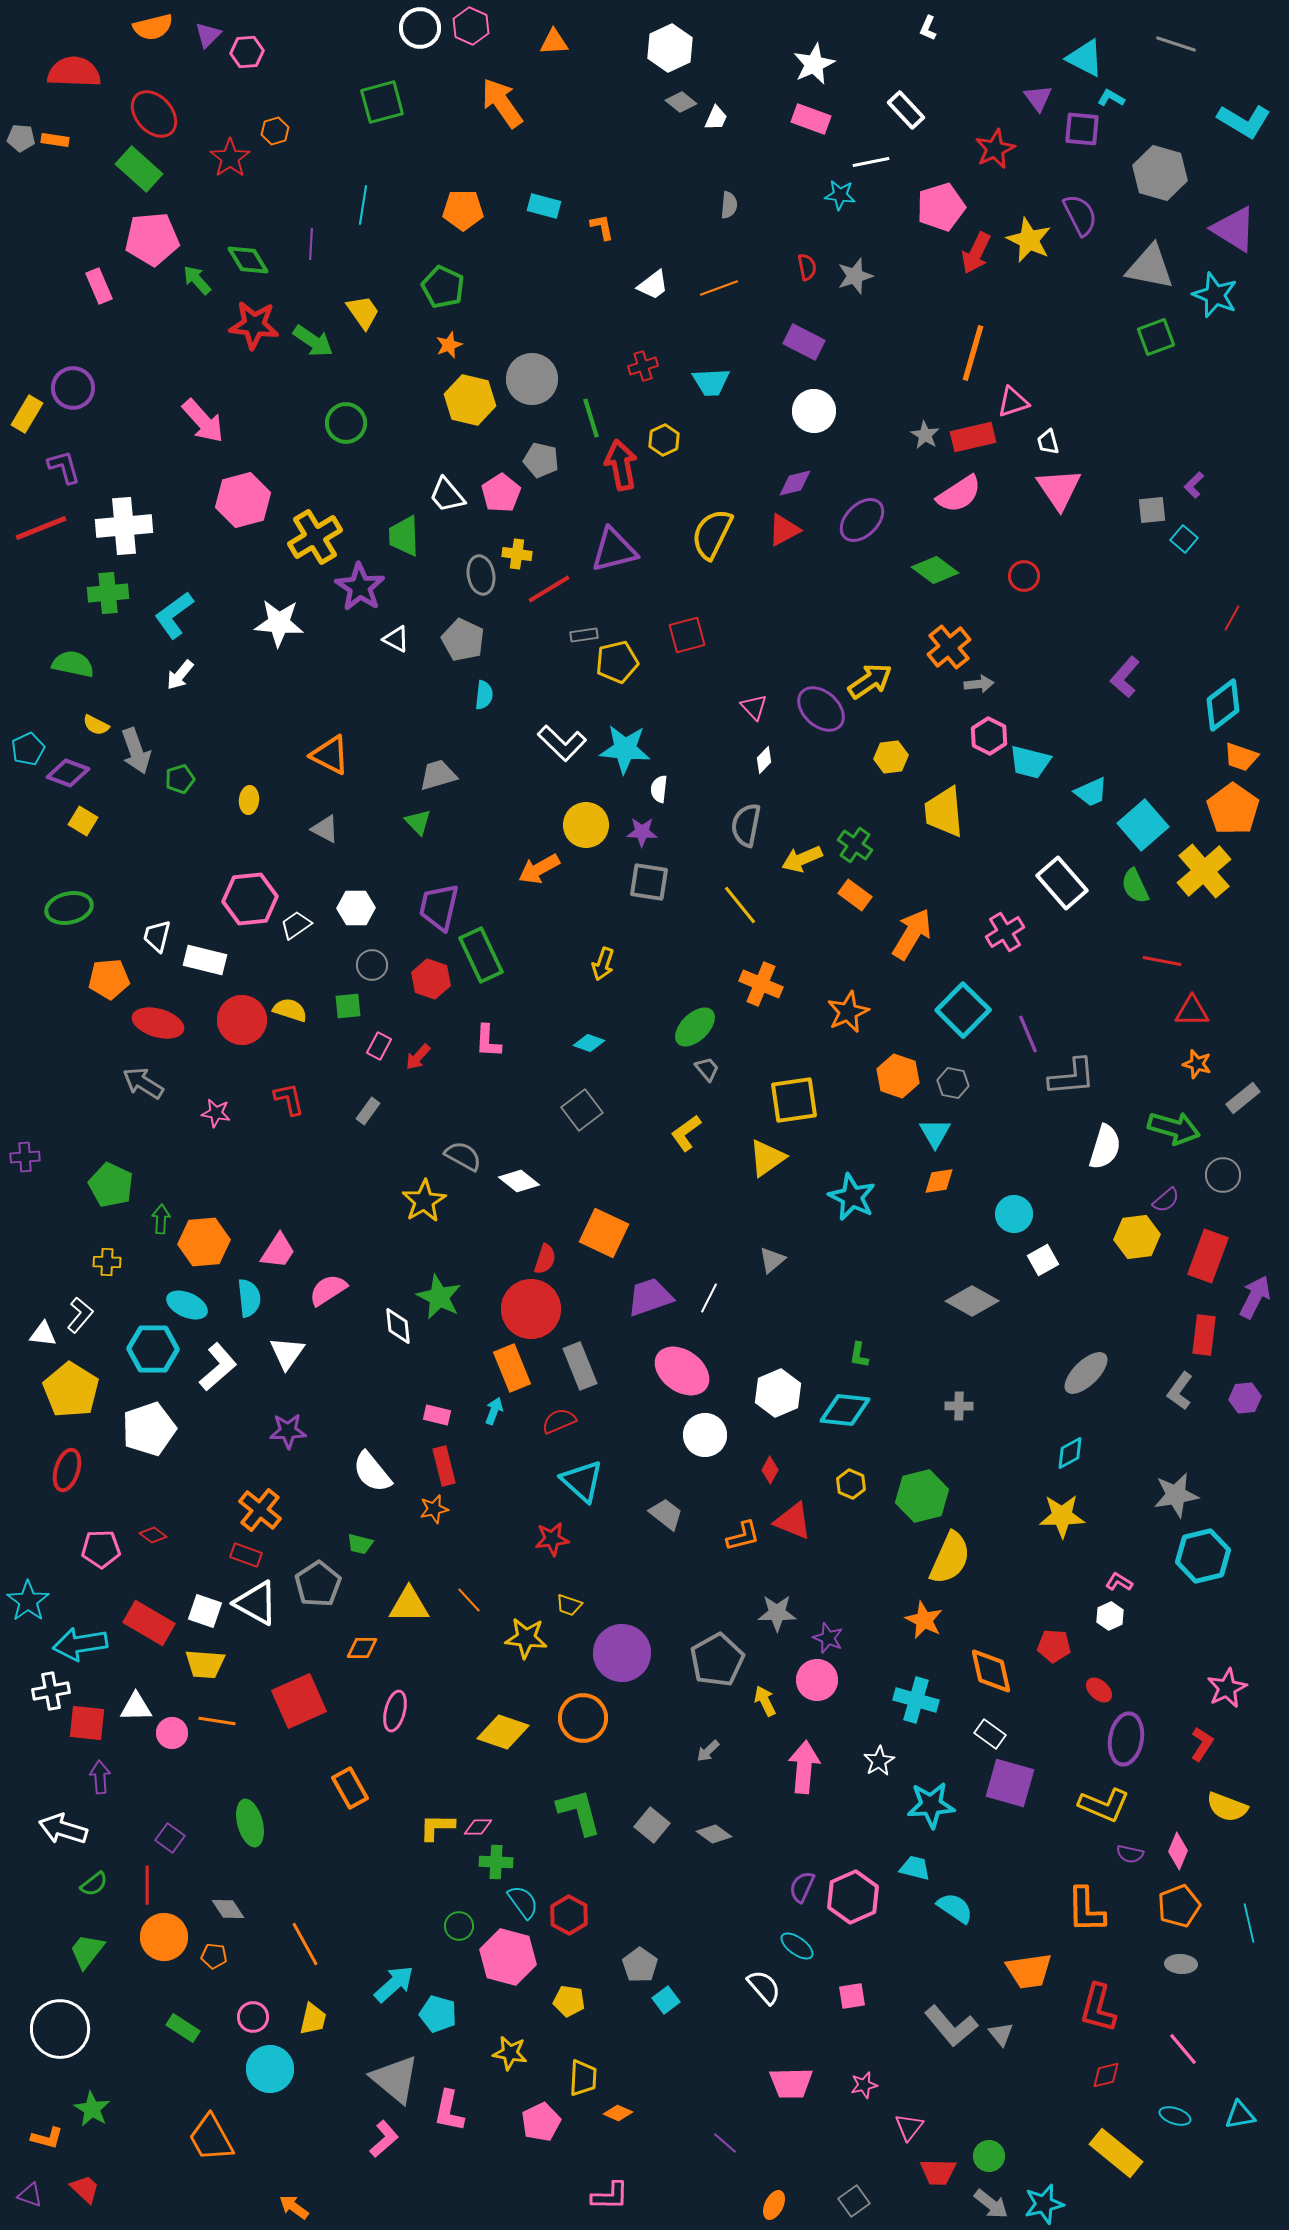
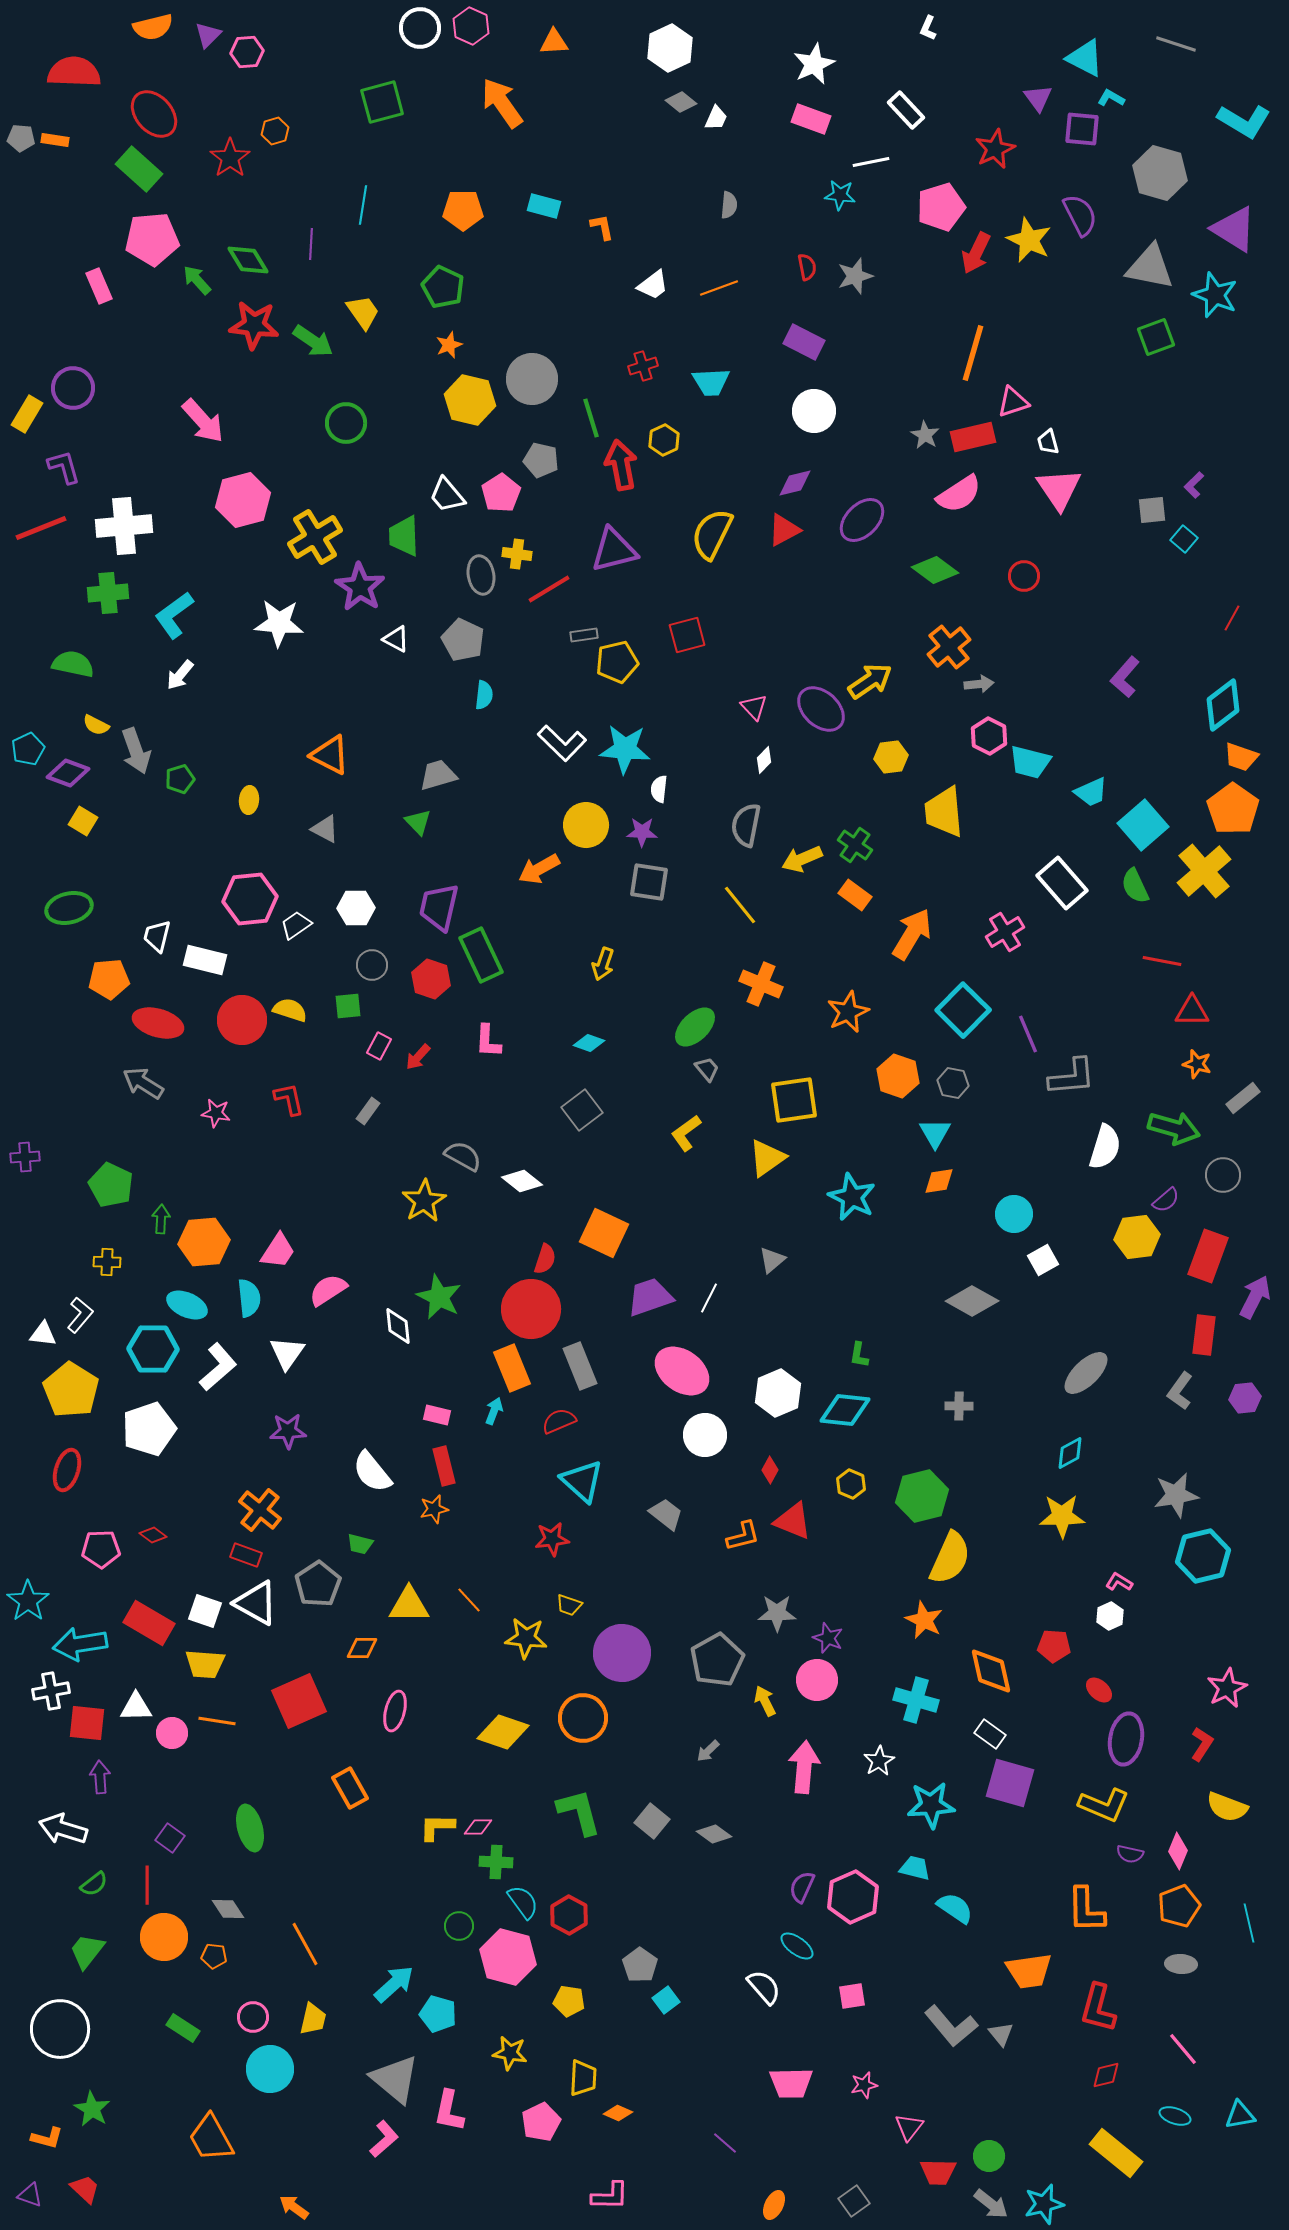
white diamond at (519, 1181): moved 3 px right
green ellipse at (250, 1823): moved 5 px down
gray square at (652, 1825): moved 4 px up
